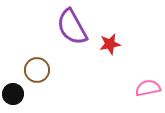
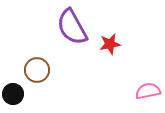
pink semicircle: moved 3 px down
